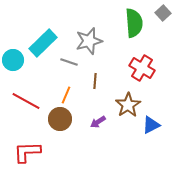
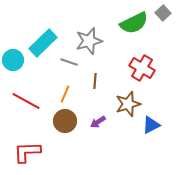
green semicircle: rotated 68 degrees clockwise
orange line: moved 1 px left, 1 px up
brown star: moved 1 px up; rotated 15 degrees clockwise
brown circle: moved 5 px right, 2 px down
